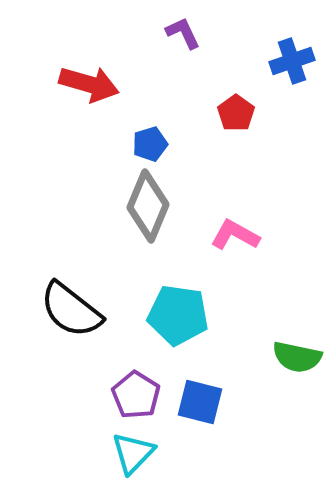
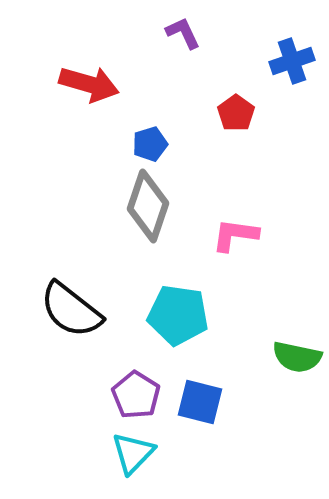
gray diamond: rotated 4 degrees counterclockwise
pink L-shape: rotated 21 degrees counterclockwise
